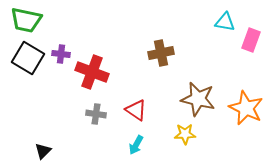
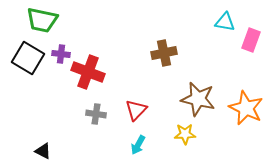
green trapezoid: moved 16 px right
brown cross: moved 3 px right
red cross: moved 4 px left
red triangle: rotated 40 degrees clockwise
cyan arrow: moved 2 px right
black triangle: rotated 48 degrees counterclockwise
